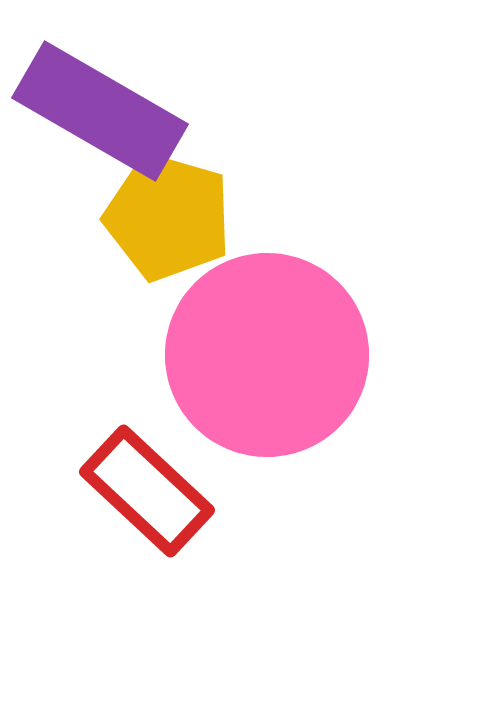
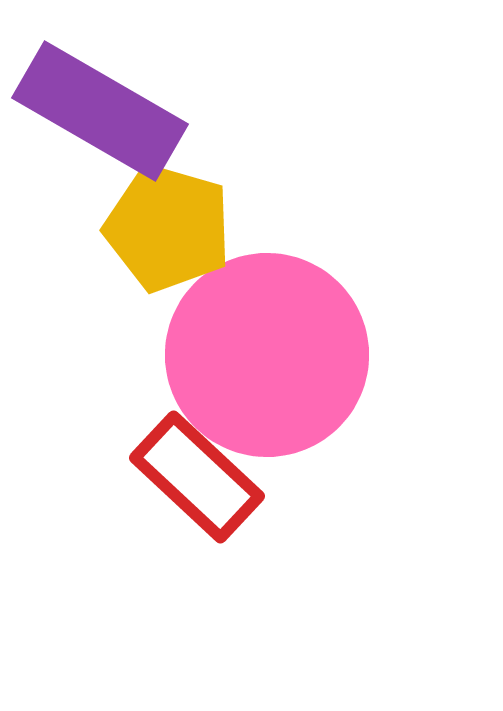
yellow pentagon: moved 11 px down
red rectangle: moved 50 px right, 14 px up
